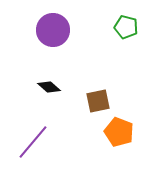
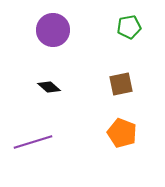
green pentagon: moved 3 px right; rotated 25 degrees counterclockwise
brown square: moved 23 px right, 17 px up
orange pentagon: moved 3 px right, 1 px down
purple line: rotated 33 degrees clockwise
